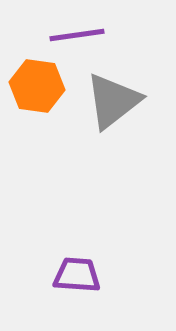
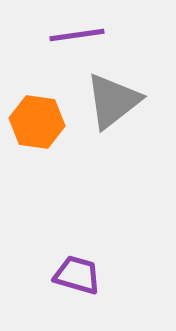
orange hexagon: moved 36 px down
purple trapezoid: rotated 12 degrees clockwise
